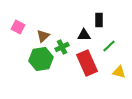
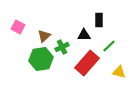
brown triangle: moved 1 px right
red rectangle: rotated 65 degrees clockwise
